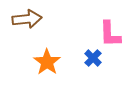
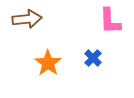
pink L-shape: moved 13 px up
orange star: moved 1 px right, 1 px down
